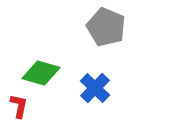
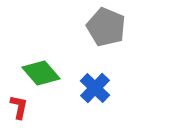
green diamond: rotated 33 degrees clockwise
red L-shape: moved 1 px down
